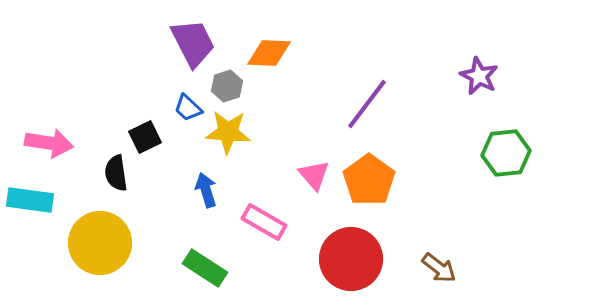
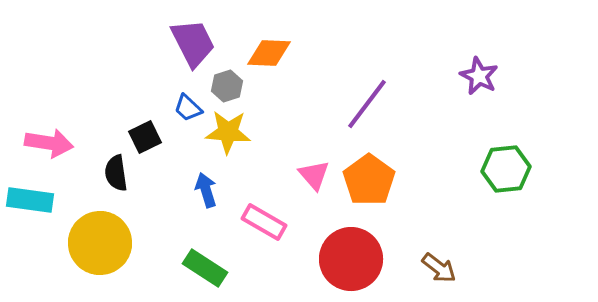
green hexagon: moved 16 px down
